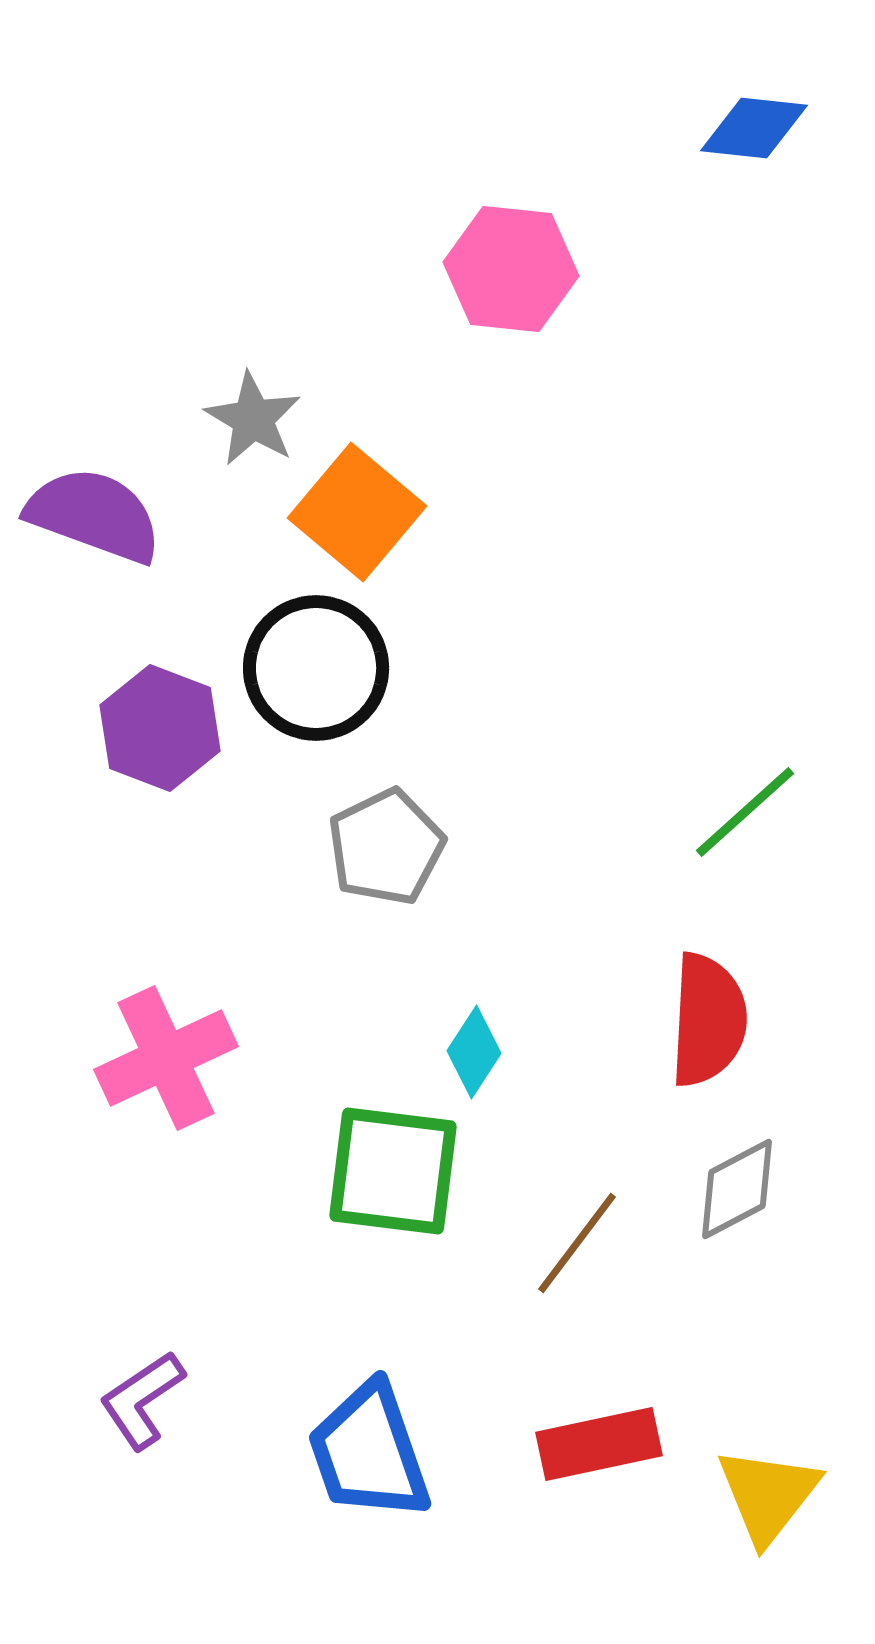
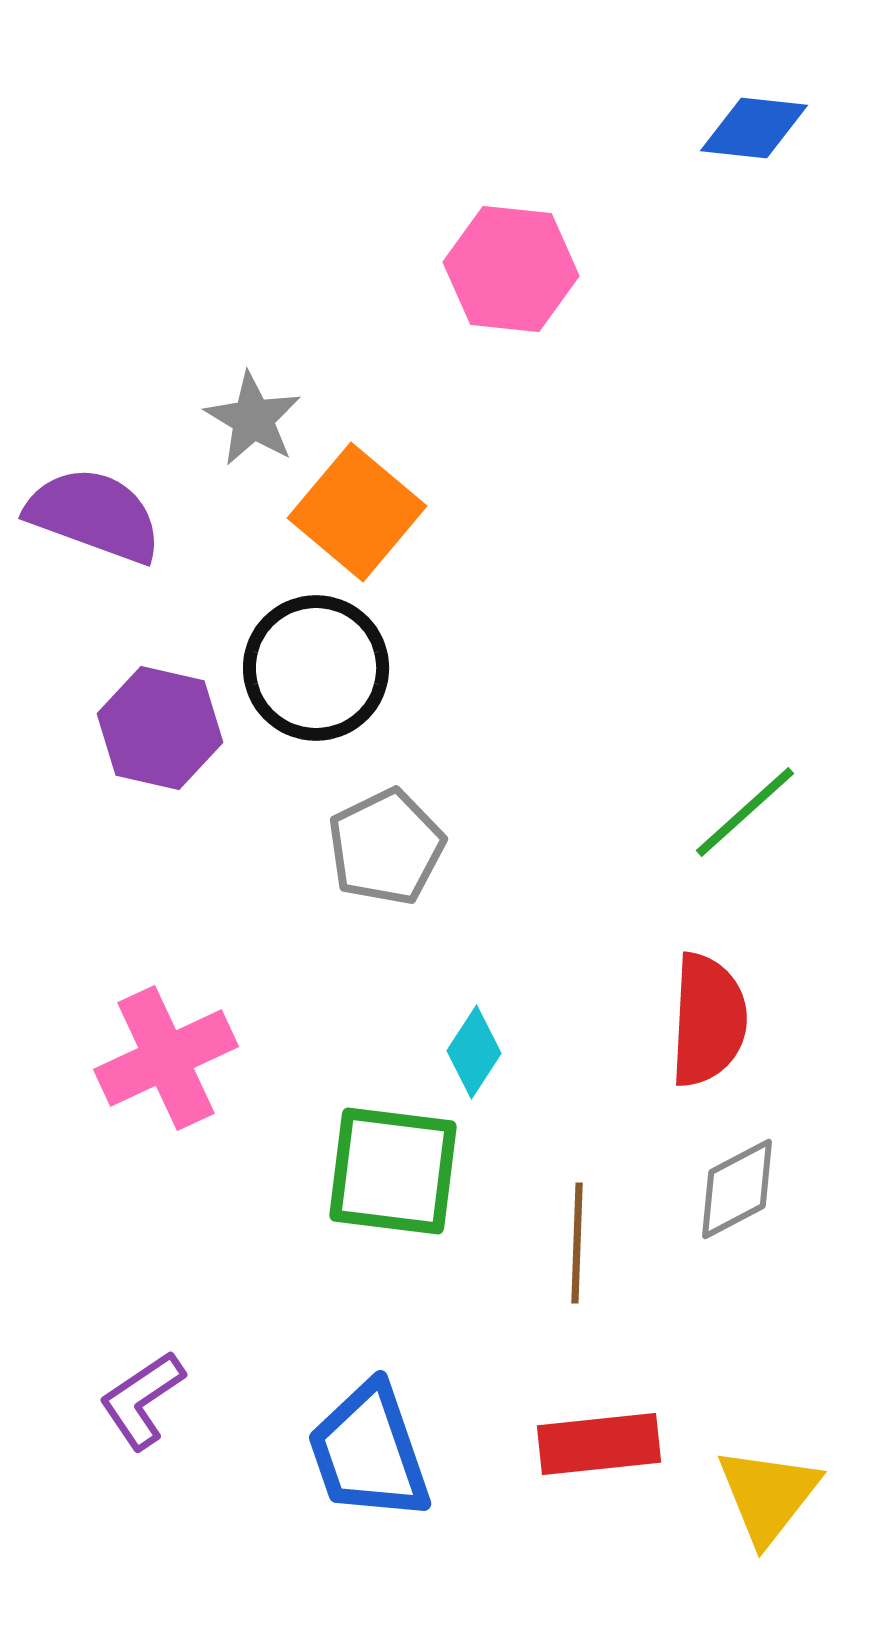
purple hexagon: rotated 8 degrees counterclockwise
brown line: rotated 35 degrees counterclockwise
red rectangle: rotated 6 degrees clockwise
